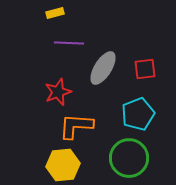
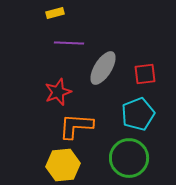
red square: moved 5 px down
